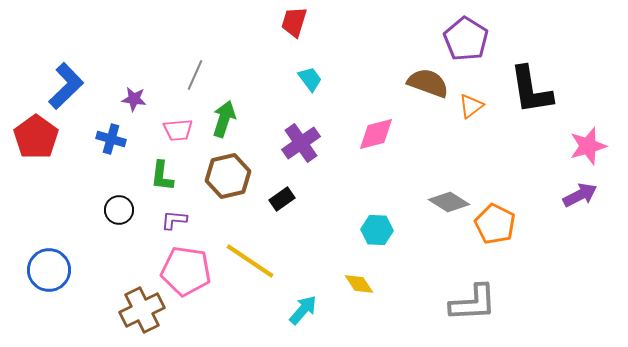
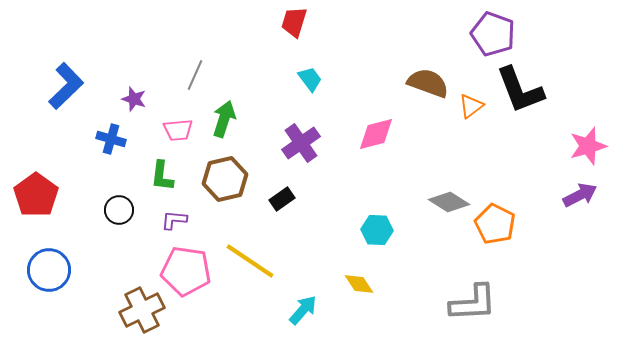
purple pentagon: moved 27 px right, 5 px up; rotated 12 degrees counterclockwise
black L-shape: moved 11 px left; rotated 12 degrees counterclockwise
purple star: rotated 10 degrees clockwise
red pentagon: moved 58 px down
brown hexagon: moved 3 px left, 3 px down
